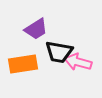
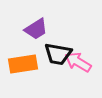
black trapezoid: moved 1 px left, 2 px down
pink arrow: rotated 16 degrees clockwise
